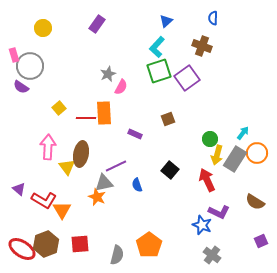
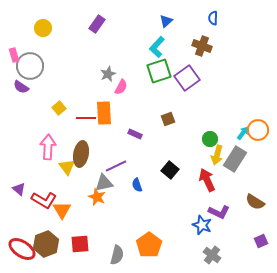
orange circle at (257, 153): moved 1 px right, 23 px up
